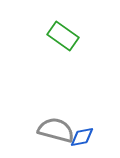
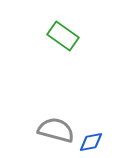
blue diamond: moved 9 px right, 5 px down
